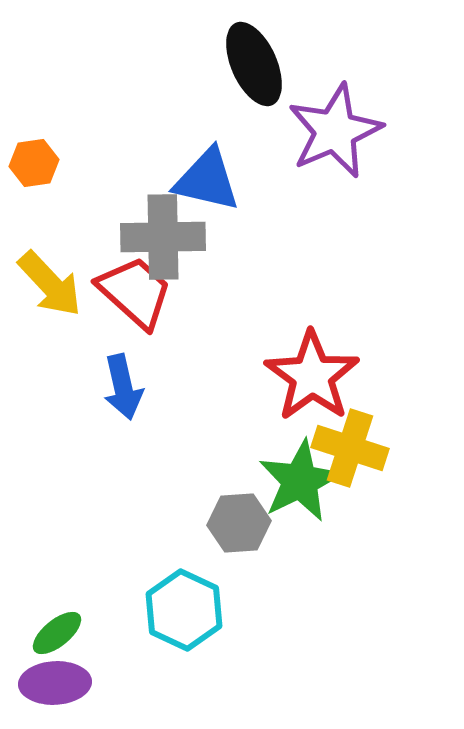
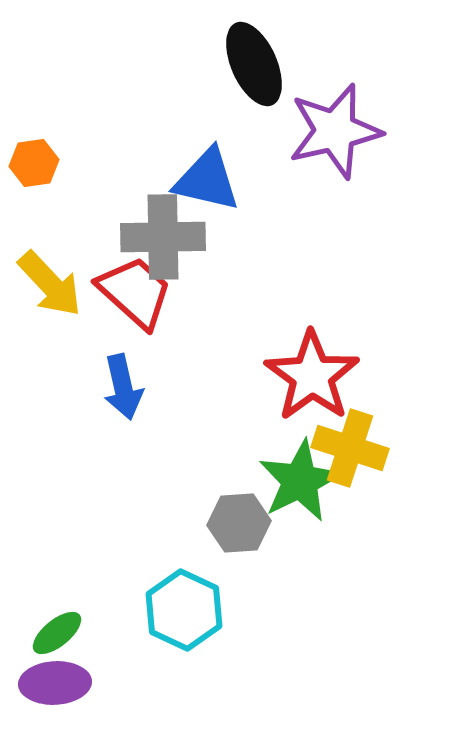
purple star: rotated 10 degrees clockwise
